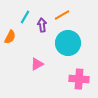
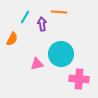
orange line: moved 3 px left, 3 px up; rotated 35 degrees clockwise
purple arrow: moved 1 px up
orange semicircle: moved 2 px right, 2 px down
cyan circle: moved 7 px left, 11 px down
pink triangle: rotated 16 degrees clockwise
